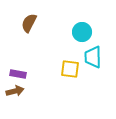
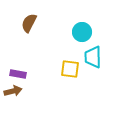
brown arrow: moved 2 px left
